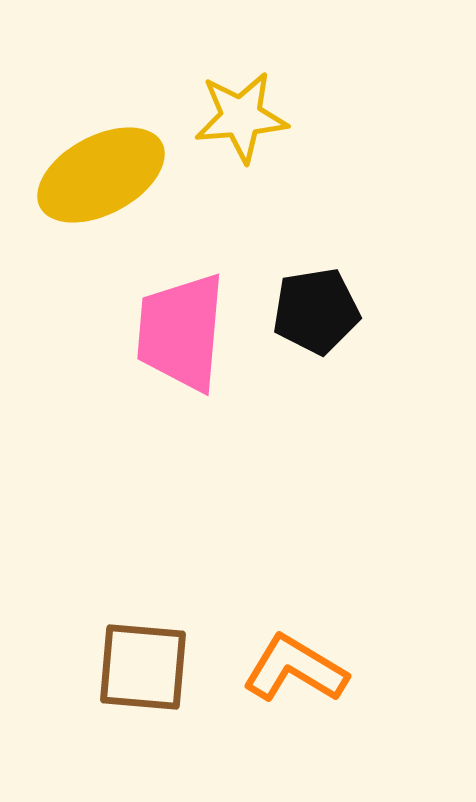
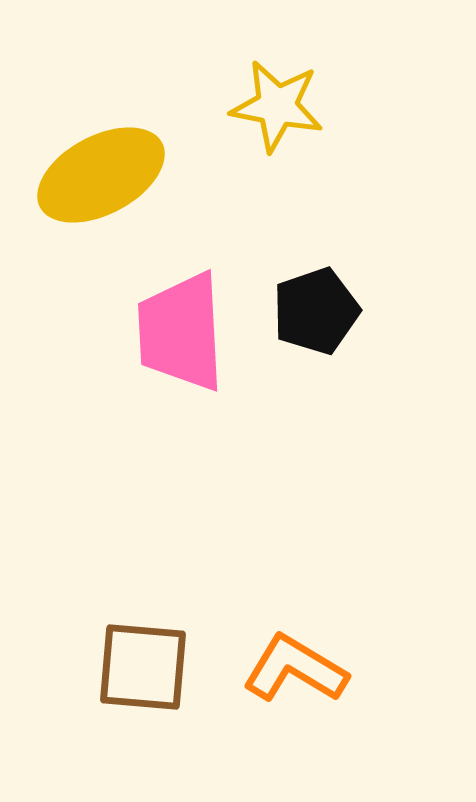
yellow star: moved 36 px right, 11 px up; rotated 16 degrees clockwise
black pentagon: rotated 10 degrees counterclockwise
pink trapezoid: rotated 8 degrees counterclockwise
